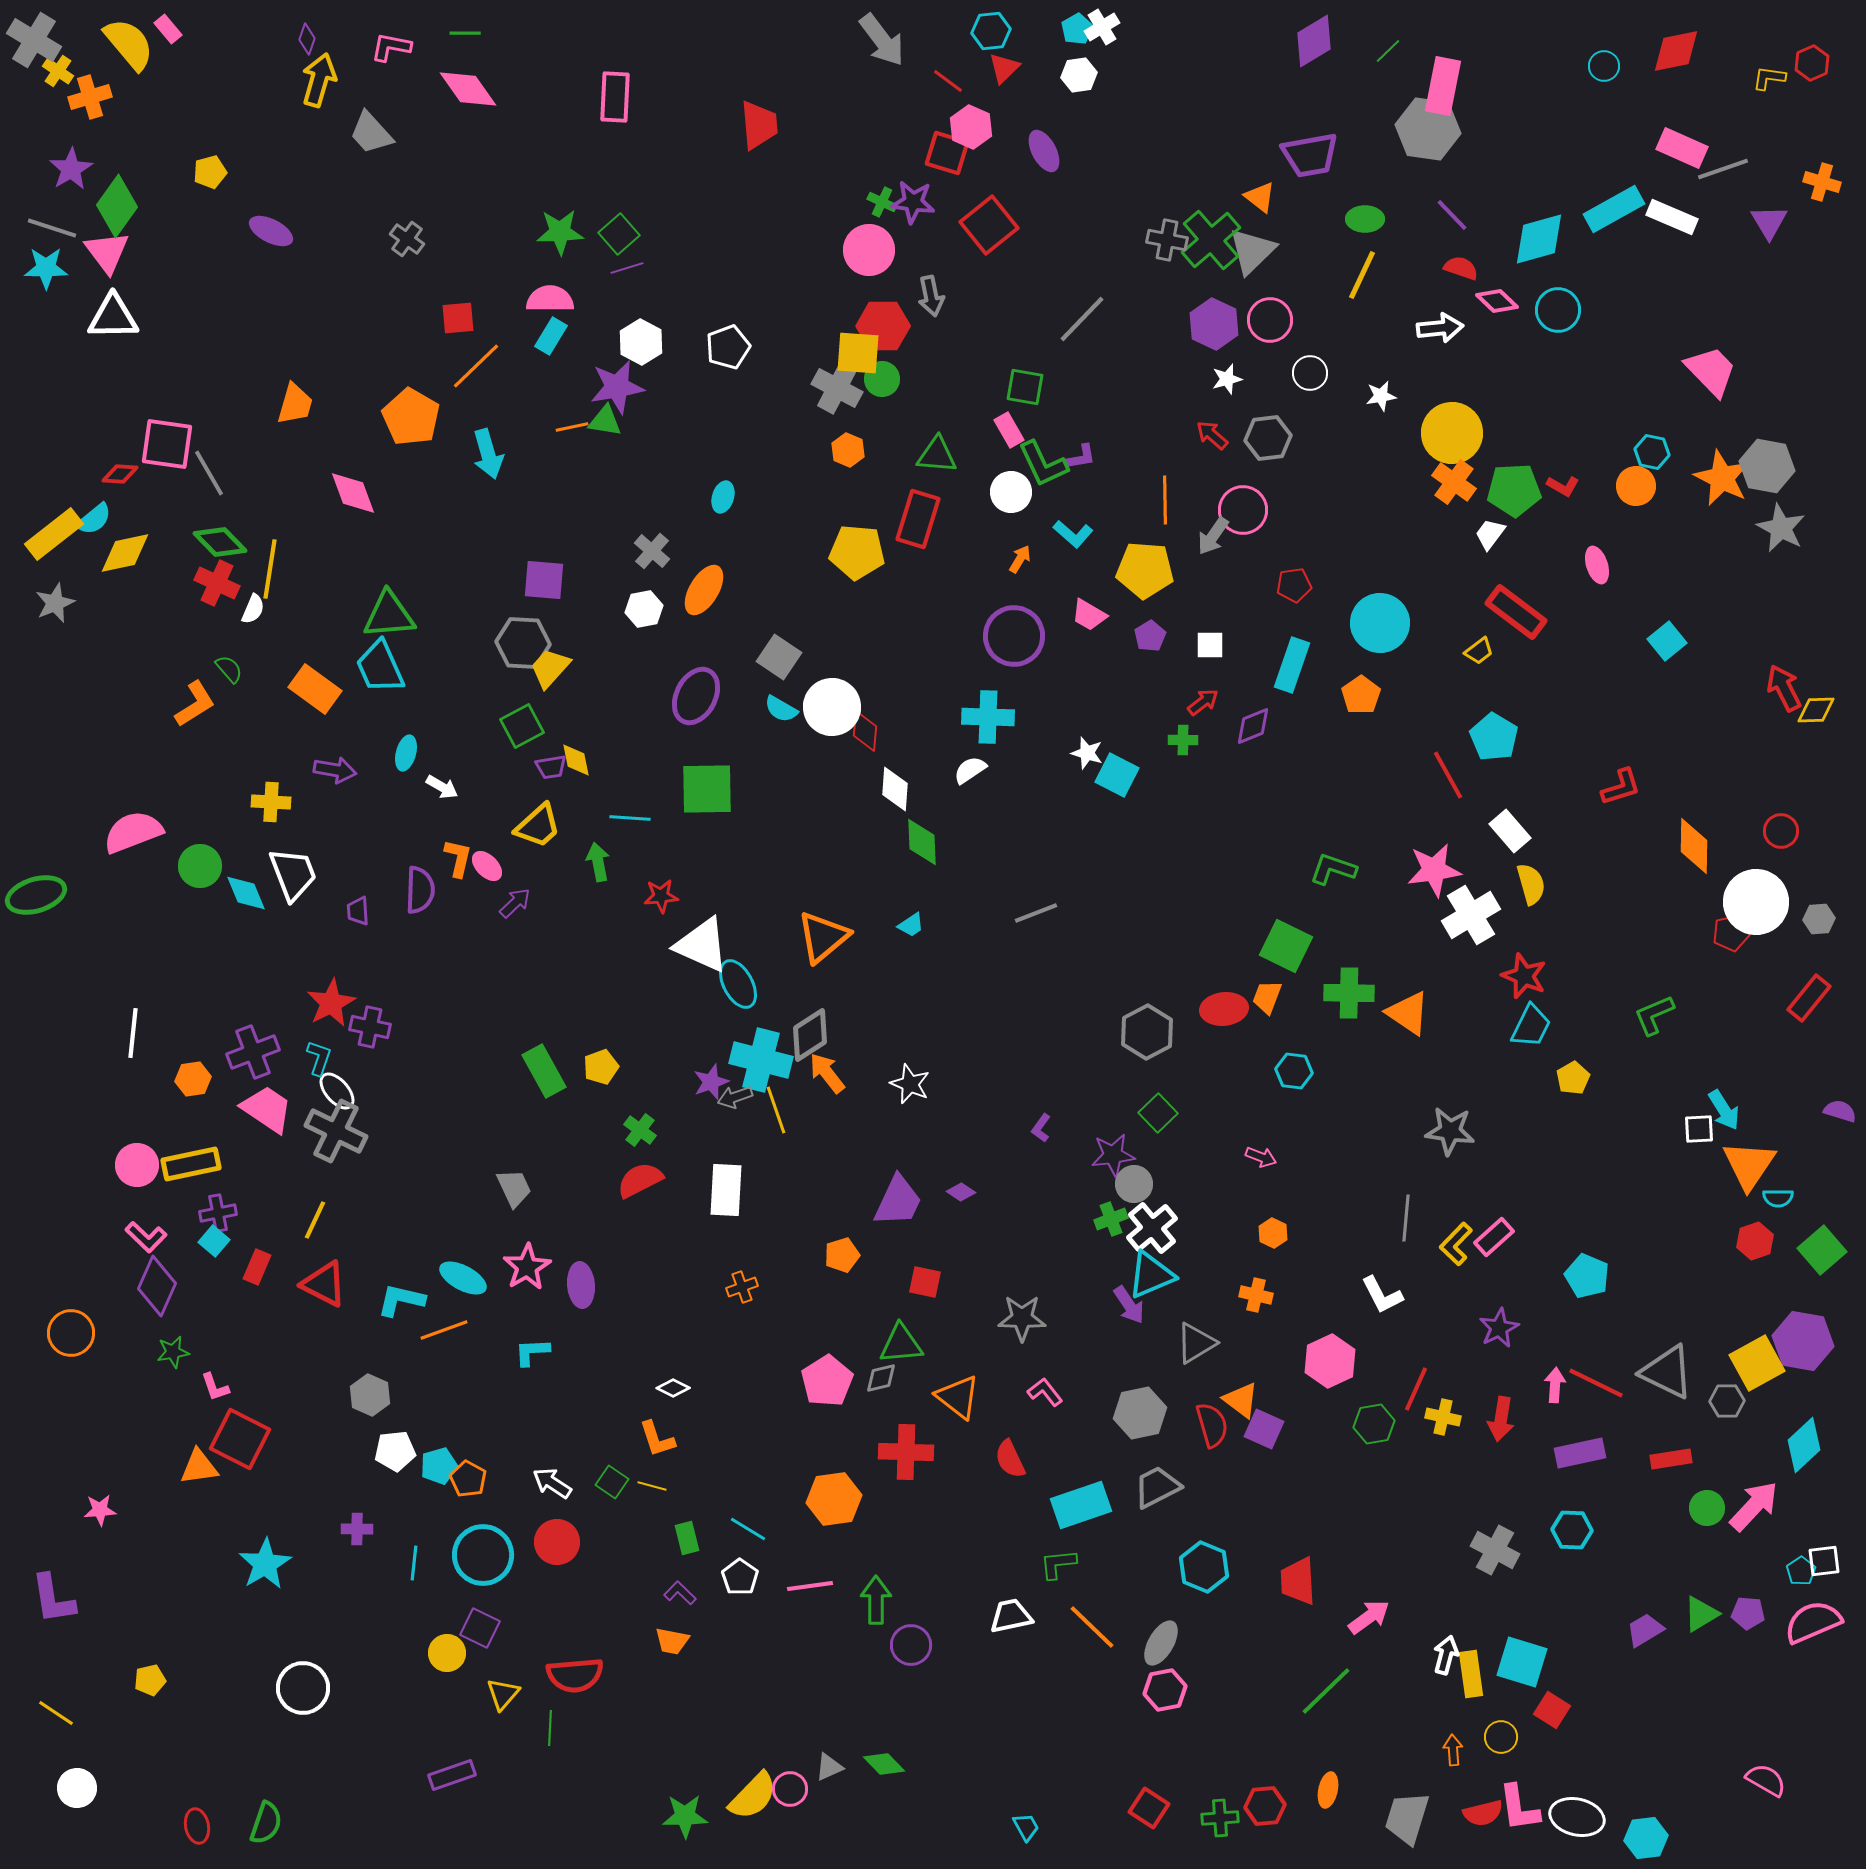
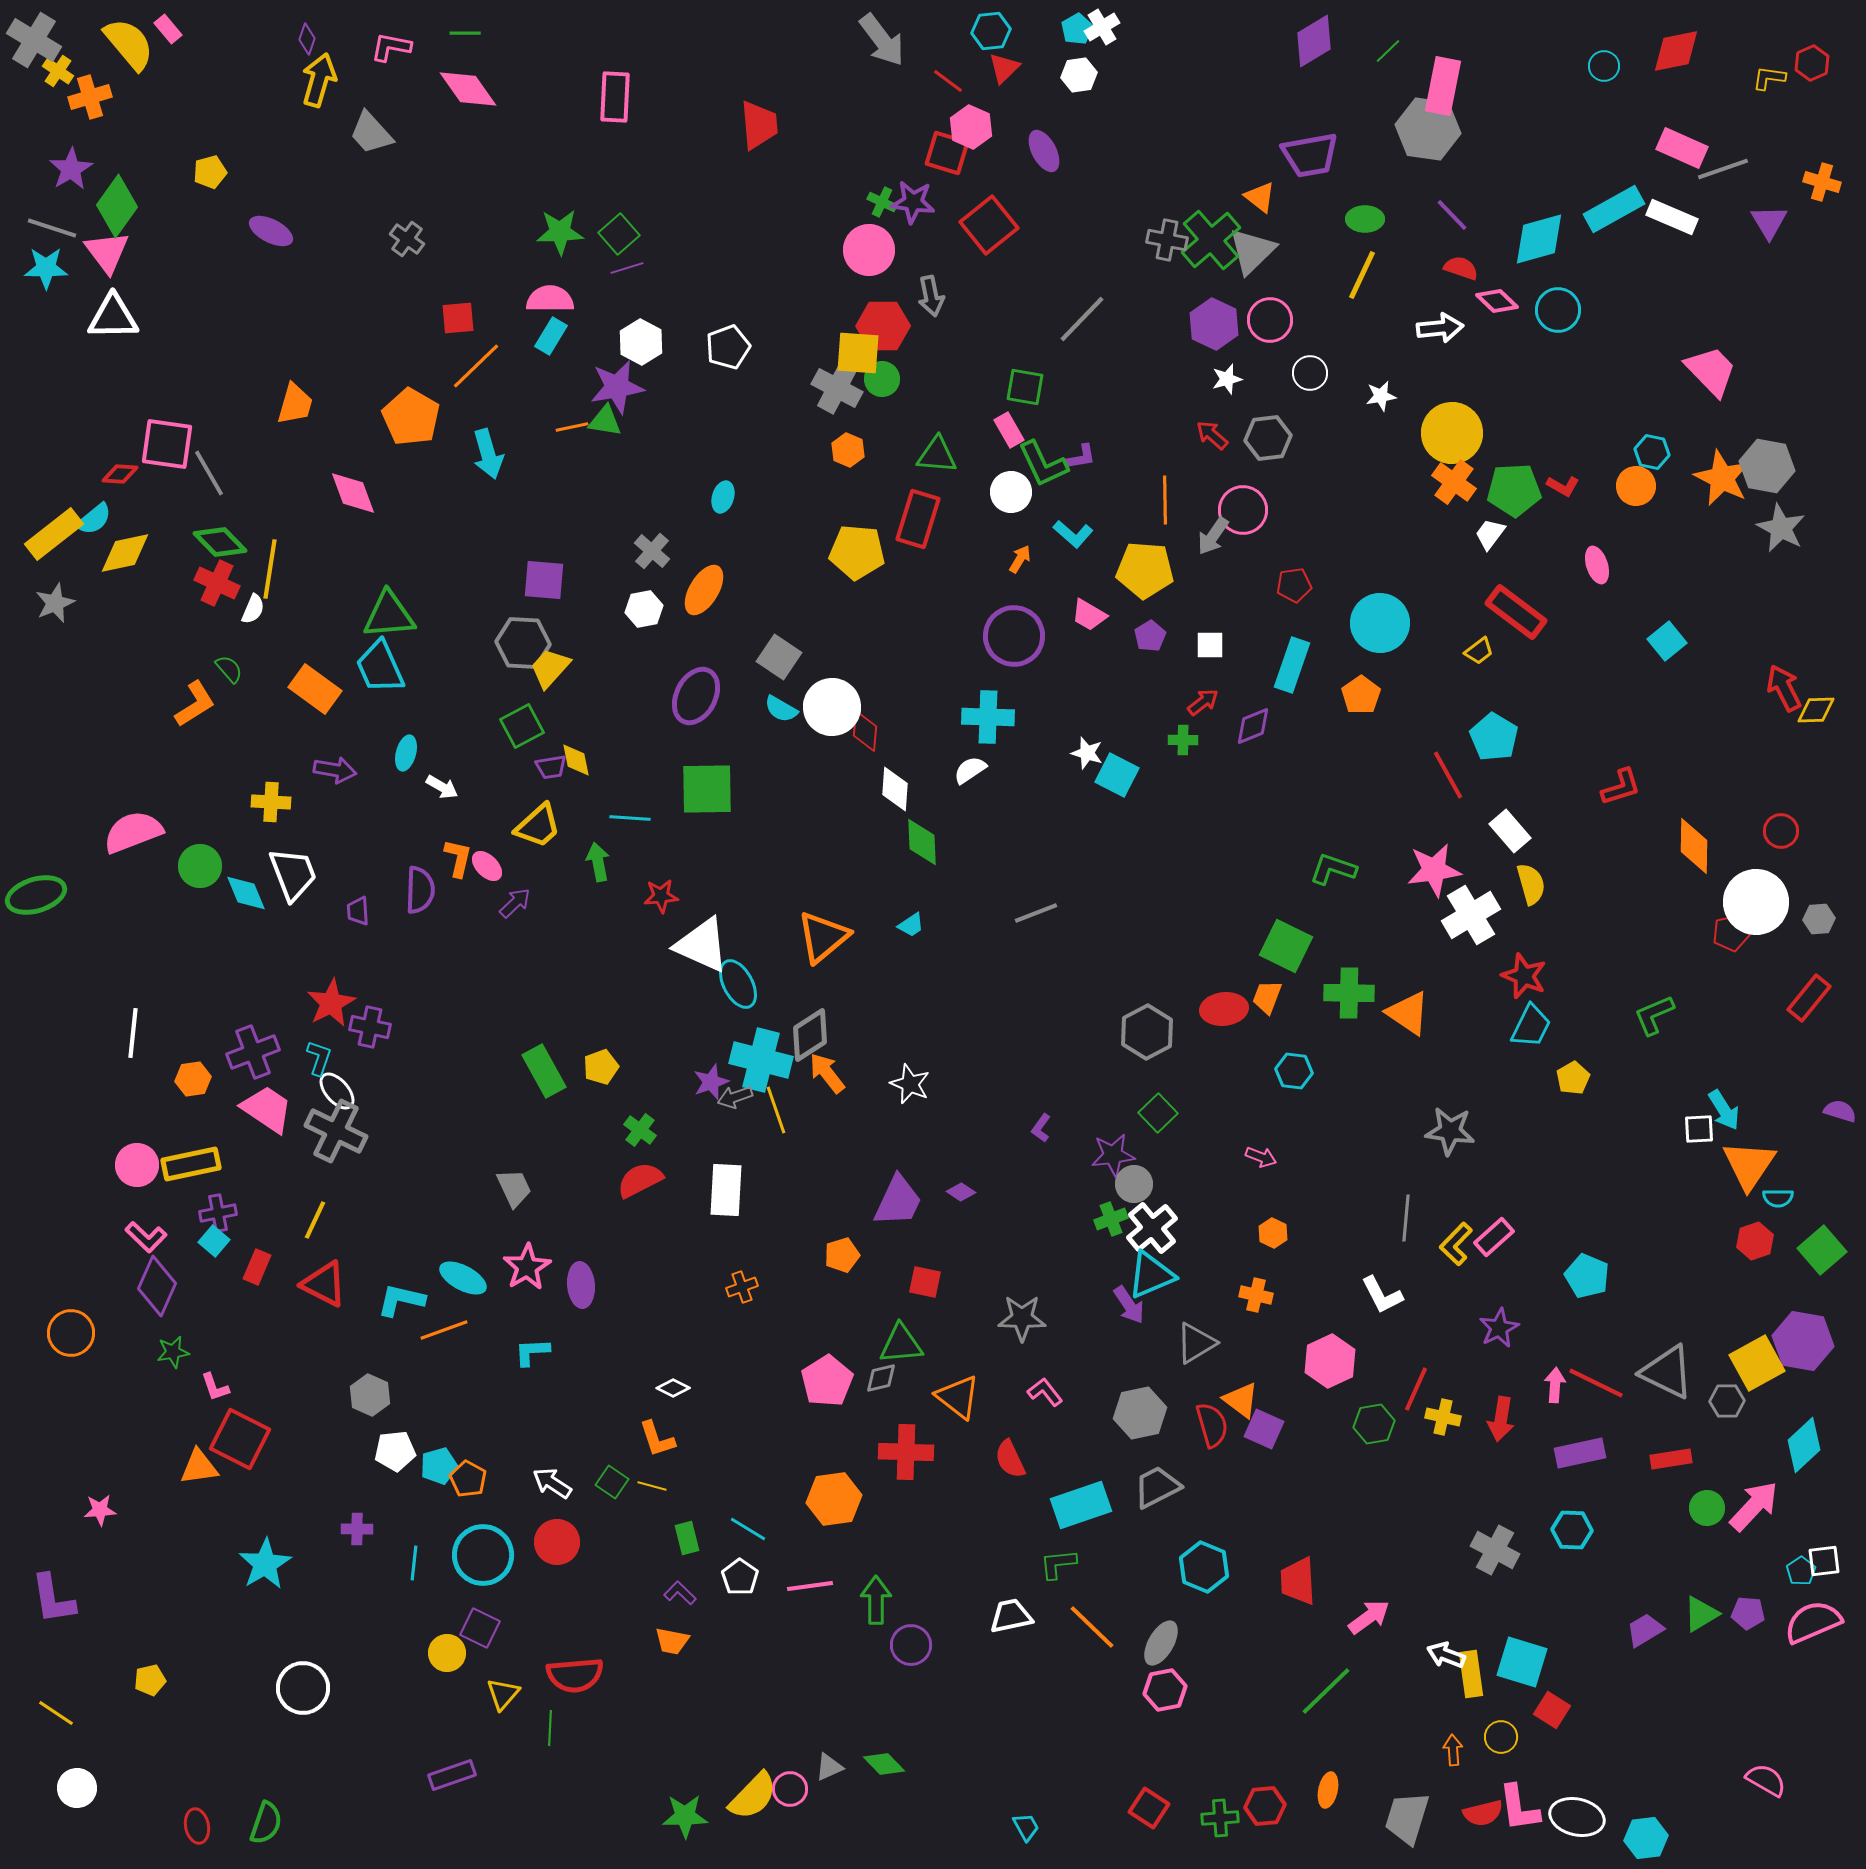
white arrow at (1446, 1655): rotated 84 degrees counterclockwise
